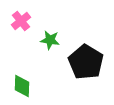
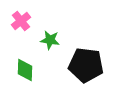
black pentagon: moved 3 px down; rotated 24 degrees counterclockwise
green diamond: moved 3 px right, 16 px up
